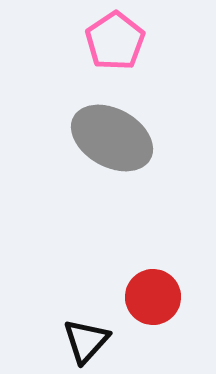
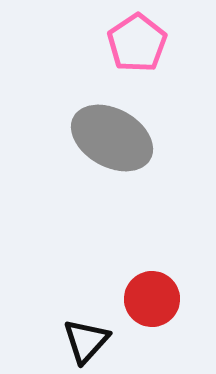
pink pentagon: moved 22 px right, 2 px down
red circle: moved 1 px left, 2 px down
